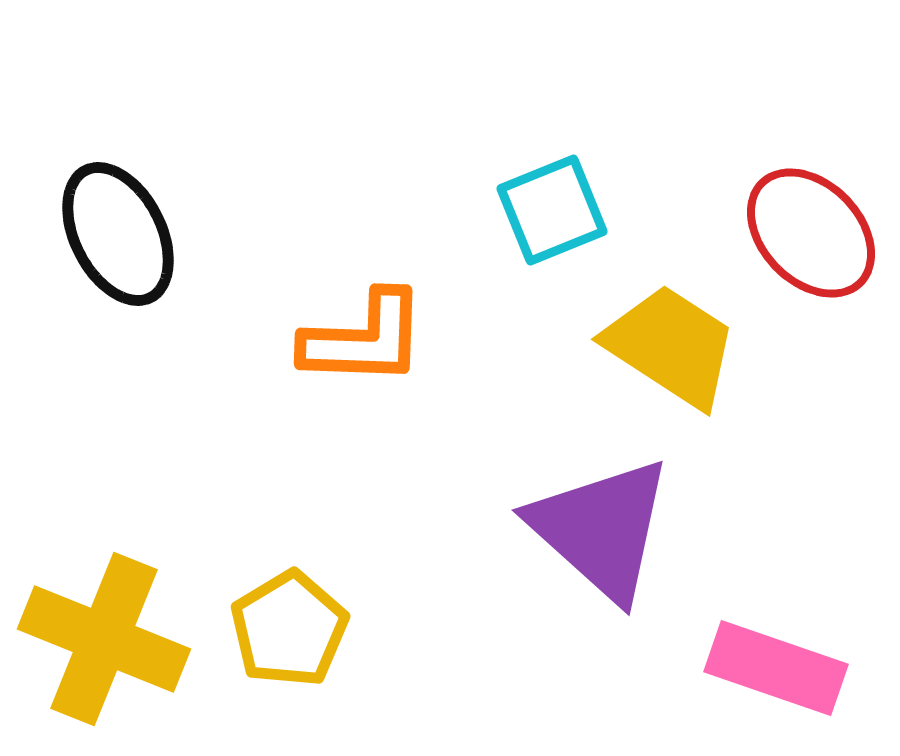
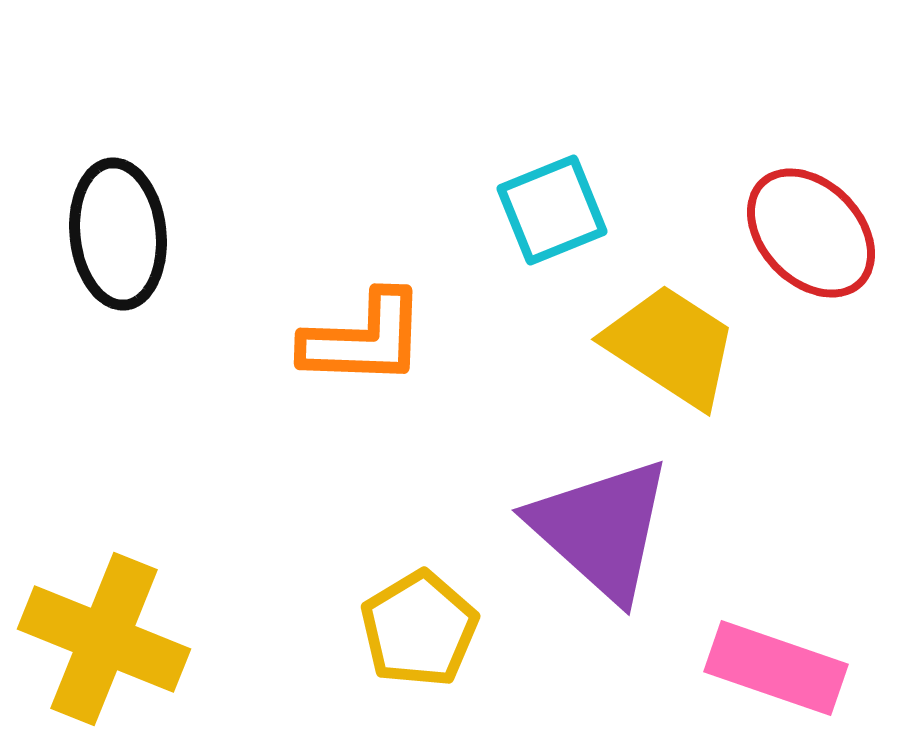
black ellipse: rotated 21 degrees clockwise
yellow pentagon: moved 130 px right
